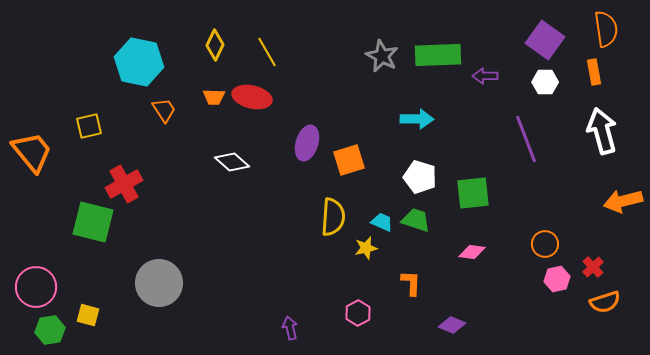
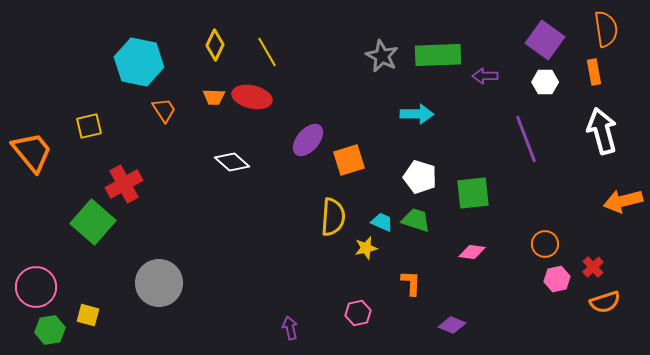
cyan arrow at (417, 119): moved 5 px up
purple ellipse at (307, 143): moved 1 px right, 3 px up; rotated 24 degrees clockwise
green square at (93, 222): rotated 27 degrees clockwise
pink hexagon at (358, 313): rotated 15 degrees clockwise
